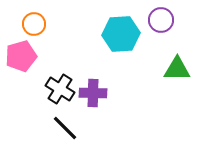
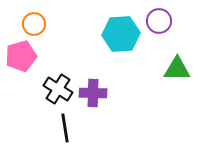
purple circle: moved 2 px left, 1 px down
black cross: moved 2 px left
black line: rotated 36 degrees clockwise
